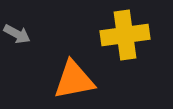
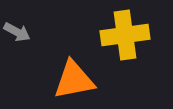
gray arrow: moved 2 px up
